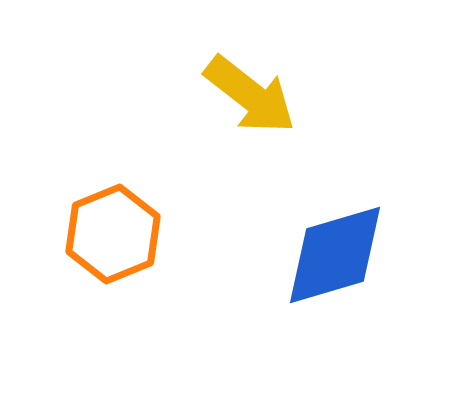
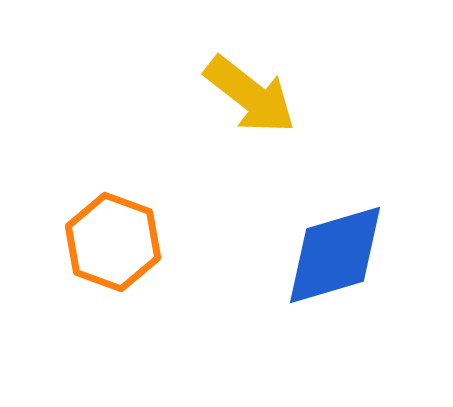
orange hexagon: moved 8 px down; rotated 18 degrees counterclockwise
